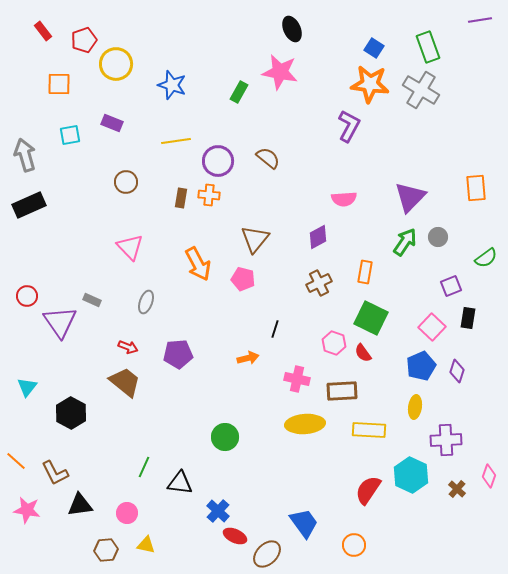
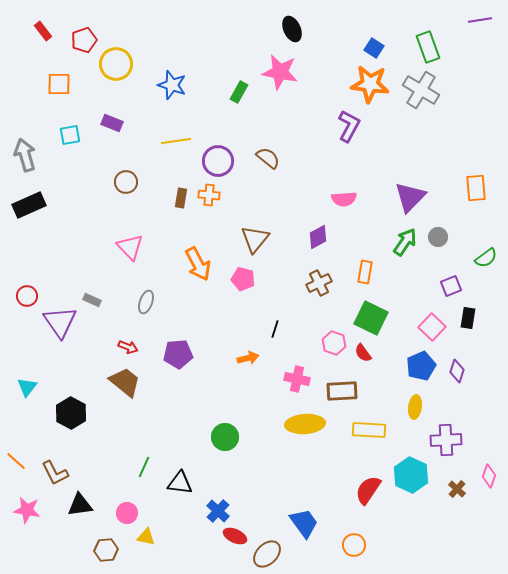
yellow triangle at (146, 545): moved 8 px up
